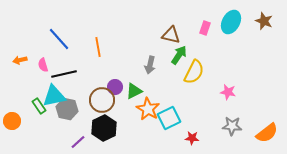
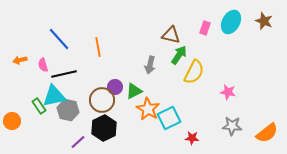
gray hexagon: moved 1 px right, 1 px down
